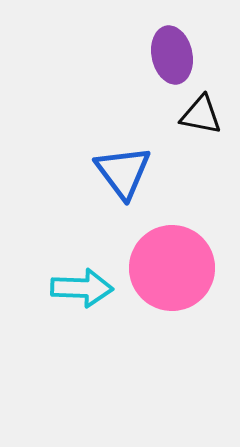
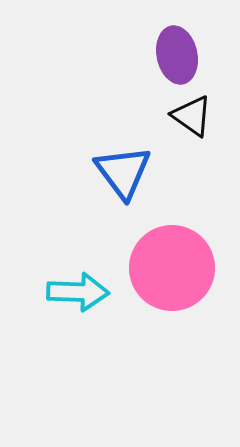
purple ellipse: moved 5 px right
black triangle: moved 9 px left, 1 px down; rotated 24 degrees clockwise
cyan arrow: moved 4 px left, 4 px down
